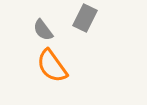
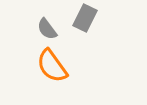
gray semicircle: moved 4 px right, 1 px up
